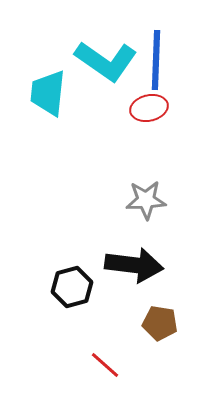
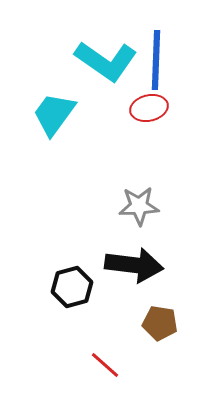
cyan trapezoid: moved 6 px right, 21 px down; rotated 30 degrees clockwise
gray star: moved 7 px left, 6 px down
